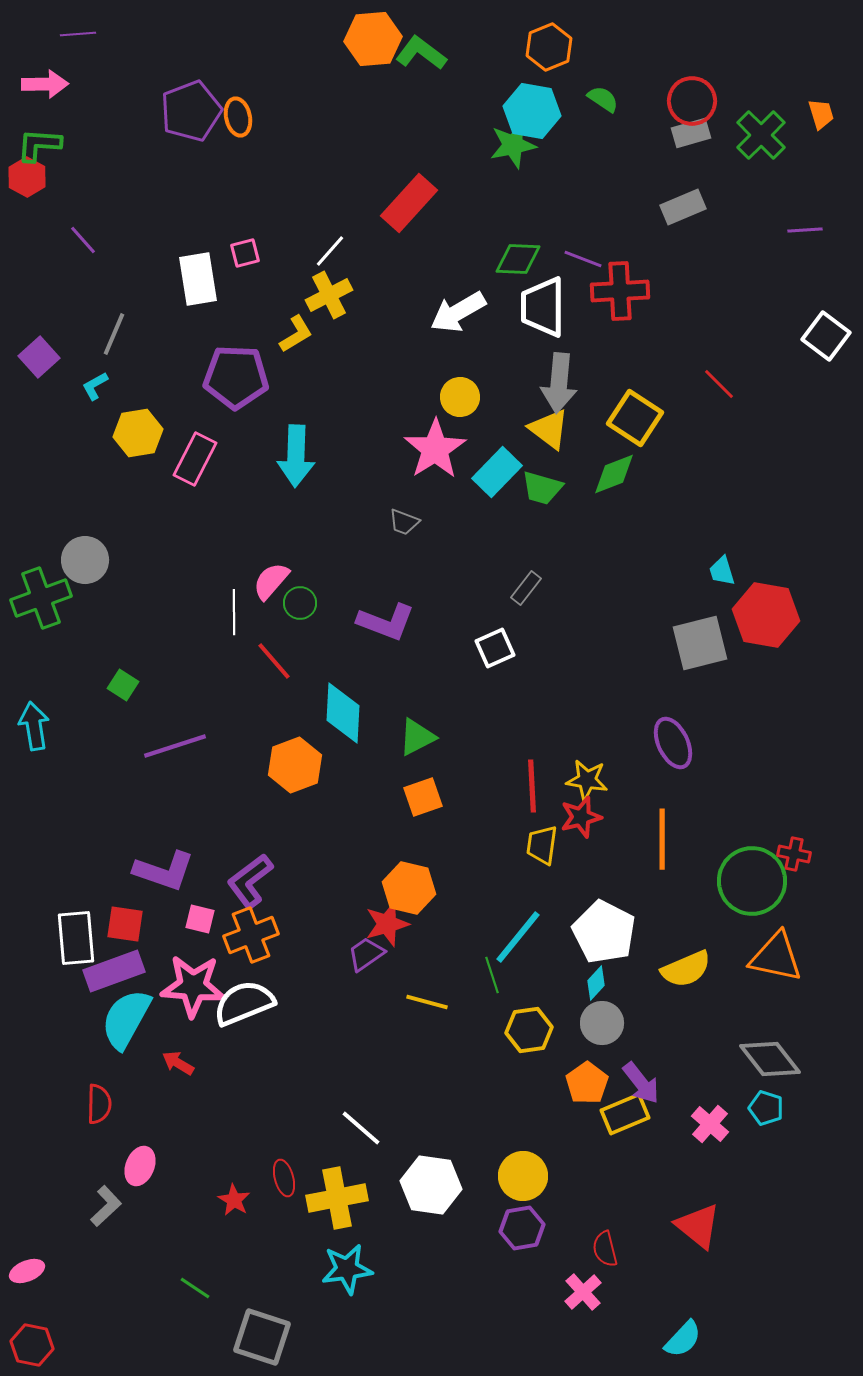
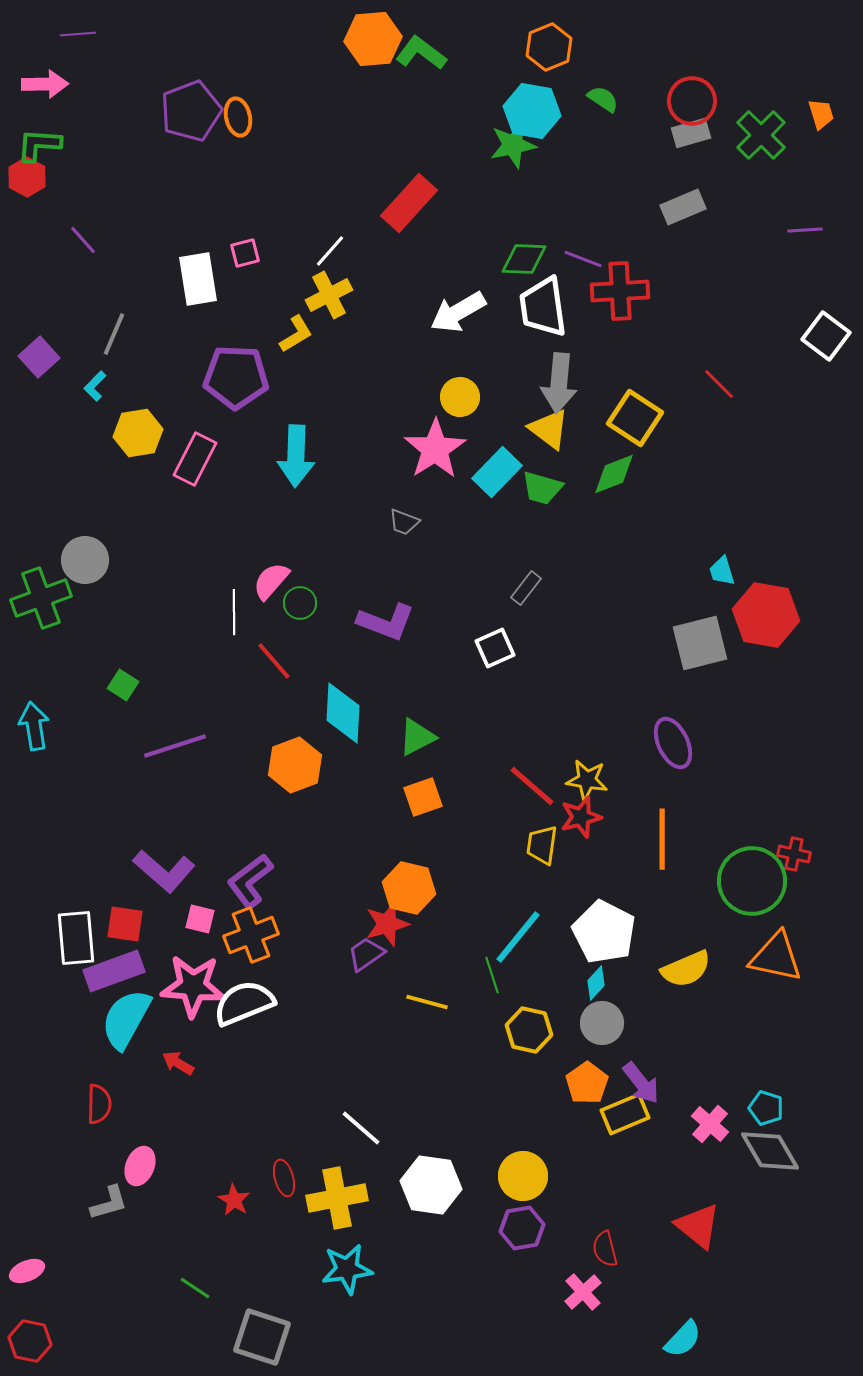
green diamond at (518, 259): moved 6 px right
white trapezoid at (543, 307): rotated 8 degrees counterclockwise
cyan L-shape at (95, 386): rotated 16 degrees counterclockwise
red line at (532, 786): rotated 46 degrees counterclockwise
purple L-shape at (164, 871): rotated 22 degrees clockwise
yellow hexagon at (529, 1030): rotated 21 degrees clockwise
gray diamond at (770, 1059): moved 92 px down; rotated 8 degrees clockwise
gray L-shape at (106, 1206): moved 3 px right, 3 px up; rotated 27 degrees clockwise
red hexagon at (32, 1345): moved 2 px left, 4 px up
